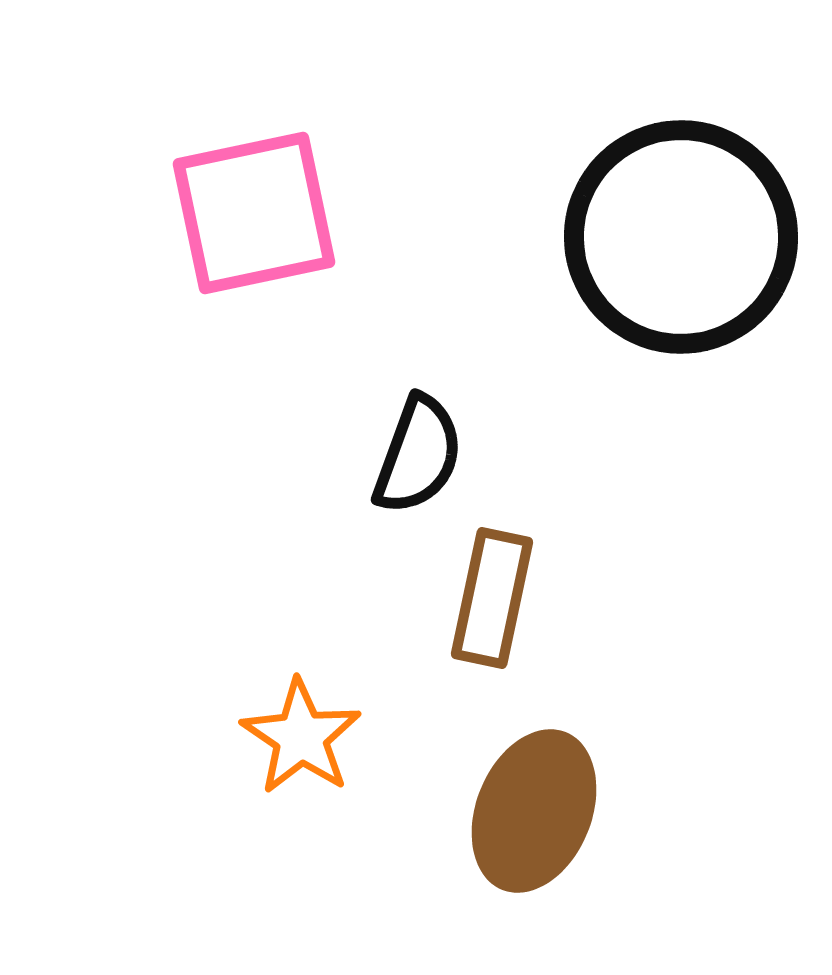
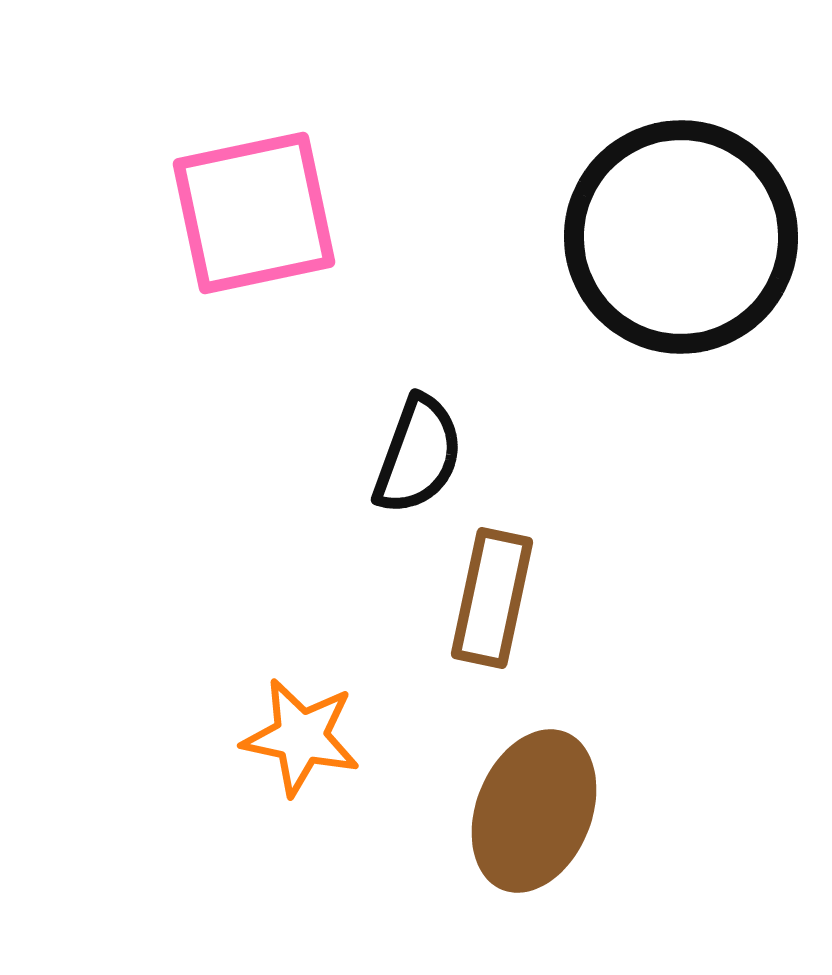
orange star: rotated 22 degrees counterclockwise
